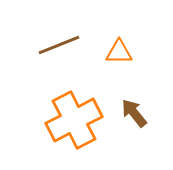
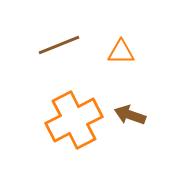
orange triangle: moved 2 px right
brown arrow: moved 4 px left, 2 px down; rotated 32 degrees counterclockwise
